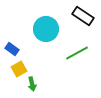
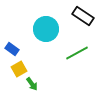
green arrow: rotated 24 degrees counterclockwise
